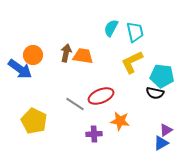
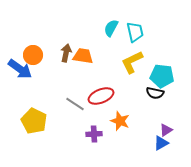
orange star: rotated 12 degrees clockwise
